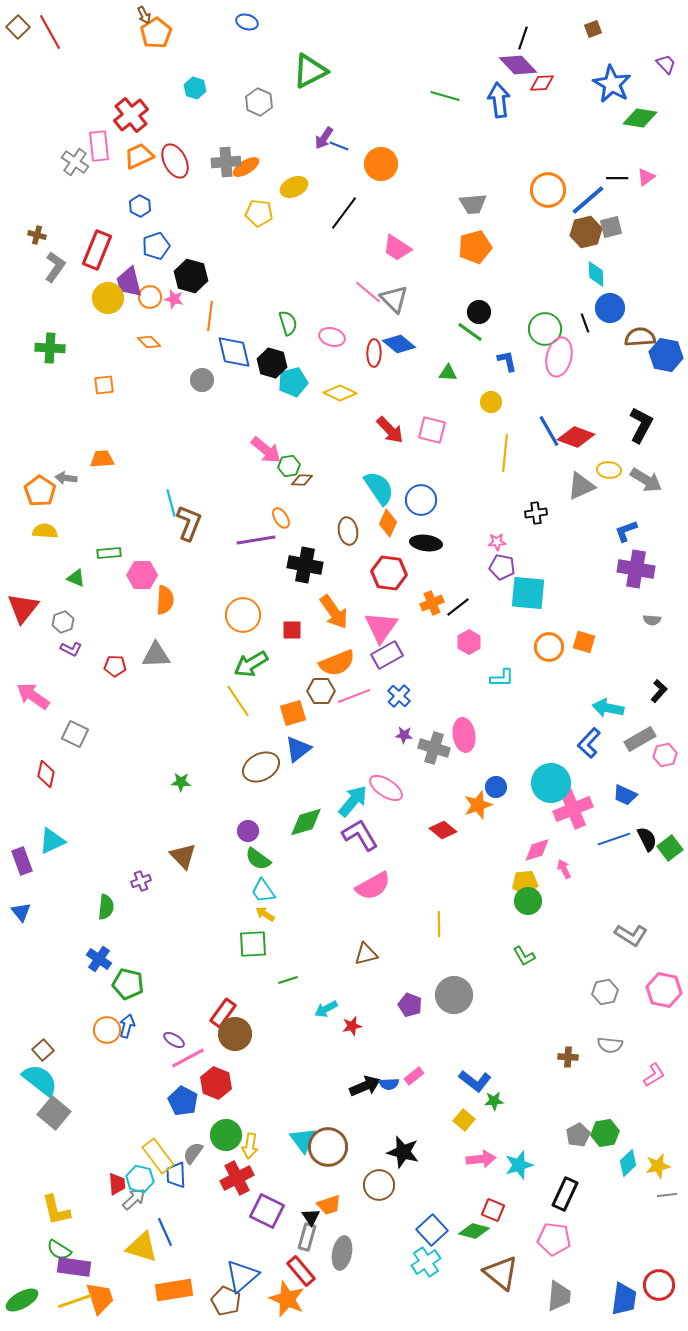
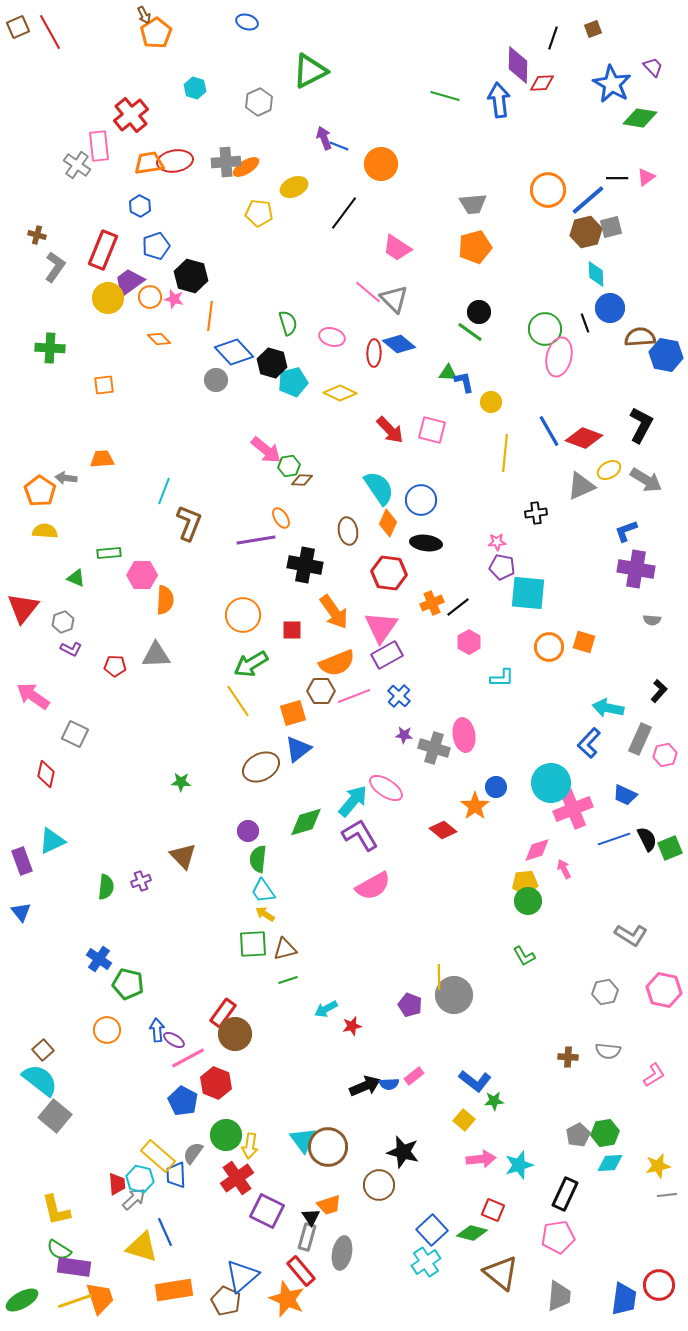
brown square at (18, 27): rotated 20 degrees clockwise
black line at (523, 38): moved 30 px right
purple trapezoid at (666, 64): moved 13 px left, 3 px down
purple diamond at (518, 65): rotated 45 degrees clockwise
gray hexagon at (259, 102): rotated 12 degrees clockwise
purple arrow at (324, 138): rotated 125 degrees clockwise
orange trapezoid at (139, 156): moved 10 px right, 7 px down; rotated 16 degrees clockwise
red ellipse at (175, 161): rotated 72 degrees counterclockwise
gray cross at (75, 162): moved 2 px right, 3 px down
red rectangle at (97, 250): moved 6 px right
purple trapezoid at (129, 282): rotated 68 degrees clockwise
orange diamond at (149, 342): moved 10 px right, 3 px up
blue diamond at (234, 352): rotated 30 degrees counterclockwise
blue L-shape at (507, 361): moved 43 px left, 21 px down
gray circle at (202, 380): moved 14 px right
red diamond at (576, 437): moved 8 px right, 1 px down
yellow ellipse at (609, 470): rotated 35 degrees counterclockwise
cyan line at (171, 503): moved 7 px left, 12 px up; rotated 36 degrees clockwise
gray rectangle at (640, 739): rotated 36 degrees counterclockwise
orange star at (478, 805): moved 3 px left, 1 px down; rotated 16 degrees counterclockwise
green square at (670, 848): rotated 15 degrees clockwise
green semicircle at (258, 859): rotated 60 degrees clockwise
green semicircle at (106, 907): moved 20 px up
yellow line at (439, 924): moved 53 px down
brown triangle at (366, 954): moved 81 px left, 5 px up
blue arrow at (127, 1026): moved 30 px right, 4 px down; rotated 20 degrees counterclockwise
gray semicircle at (610, 1045): moved 2 px left, 6 px down
gray square at (54, 1113): moved 1 px right, 3 px down
yellow rectangle at (158, 1156): rotated 12 degrees counterclockwise
cyan diamond at (628, 1163): moved 18 px left; rotated 40 degrees clockwise
red cross at (237, 1178): rotated 8 degrees counterclockwise
green diamond at (474, 1231): moved 2 px left, 2 px down
pink pentagon at (554, 1239): moved 4 px right, 2 px up; rotated 16 degrees counterclockwise
